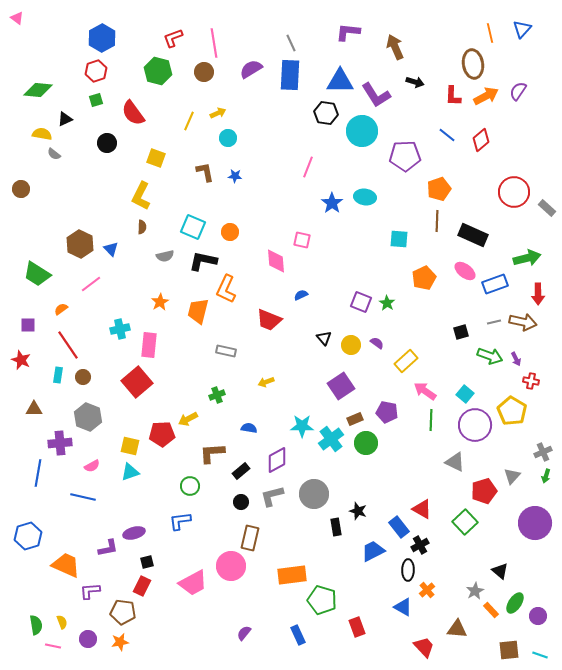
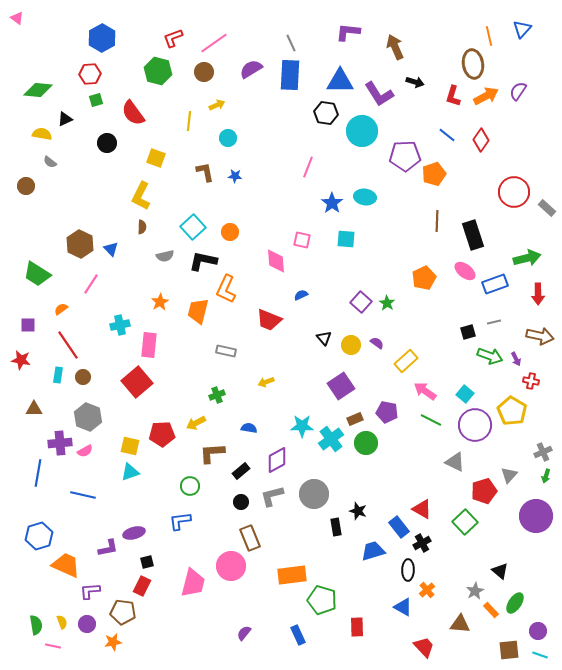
orange line at (490, 33): moved 1 px left, 3 px down
pink line at (214, 43): rotated 64 degrees clockwise
red hexagon at (96, 71): moved 6 px left, 3 px down; rotated 15 degrees clockwise
purple L-shape at (376, 95): moved 3 px right, 1 px up
red L-shape at (453, 96): rotated 15 degrees clockwise
yellow arrow at (218, 113): moved 1 px left, 8 px up
yellow line at (189, 121): rotated 18 degrees counterclockwise
red diamond at (481, 140): rotated 15 degrees counterclockwise
gray semicircle at (54, 154): moved 4 px left, 8 px down
brown circle at (21, 189): moved 5 px right, 3 px up
orange pentagon at (439, 189): moved 5 px left, 15 px up
cyan square at (193, 227): rotated 25 degrees clockwise
black rectangle at (473, 235): rotated 48 degrees clockwise
cyan square at (399, 239): moved 53 px left
pink line at (91, 284): rotated 20 degrees counterclockwise
purple square at (361, 302): rotated 20 degrees clockwise
brown arrow at (523, 322): moved 17 px right, 14 px down
cyan cross at (120, 329): moved 4 px up
black square at (461, 332): moved 7 px right
red star at (21, 360): rotated 12 degrees counterclockwise
yellow arrow at (188, 419): moved 8 px right, 4 px down
green line at (431, 420): rotated 65 degrees counterclockwise
pink semicircle at (92, 466): moved 7 px left, 15 px up
gray triangle at (512, 476): moved 3 px left, 1 px up
blue line at (83, 497): moved 2 px up
purple circle at (535, 523): moved 1 px right, 7 px up
blue hexagon at (28, 536): moved 11 px right
brown rectangle at (250, 538): rotated 35 degrees counterclockwise
black cross at (420, 545): moved 2 px right, 2 px up
blue trapezoid at (373, 551): rotated 10 degrees clockwise
pink trapezoid at (193, 583): rotated 48 degrees counterclockwise
purple circle at (538, 616): moved 15 px down
red rectangle at (357, 627): rotated 18 degrees clockwise
brown triangle at (457, 629): moved 3 px right, 5 px up
purple circle at (88, 639): moved 1 px left, 15 px up
orange star at (120, 642): moved 7 px left
